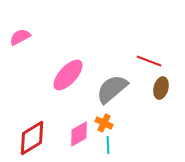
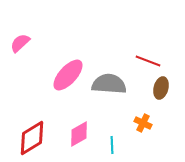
pink semicircle: moved 6 px down; rotated 15 degrees counterclockwise
red line: moved 1 px left
gray semicircle: moved 3 px left, 5 px up; rotated 44 degrees clockwise
orange cross: moved 39 px right
cyan line: moved 4 px right
